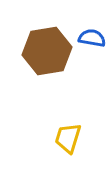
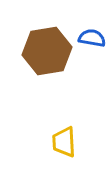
yellow trapezoid: moved 4 px left, 4 px down; rotated 20 degrees counterclockwise
